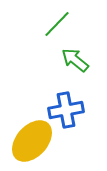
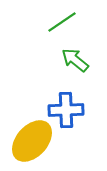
green line: moved 5 px right, 2 px up; rotated 12 degrees clockwise
blue cross: rotated 8 degrees clockwise
